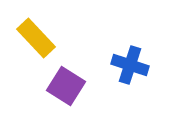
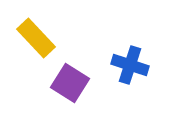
purple square: moved 4 px right, 3 px up
